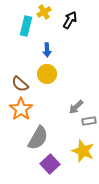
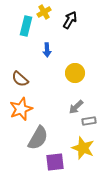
yellow circle: moved 28 px right, 1 px up
brown semicircle: moved 5 px up
orange star: rotated 15 degrees clockwise
yellow star: moved 3 px up
purple square: moved 5 px right, 2 px up; rotated 36 degrees clockwise
